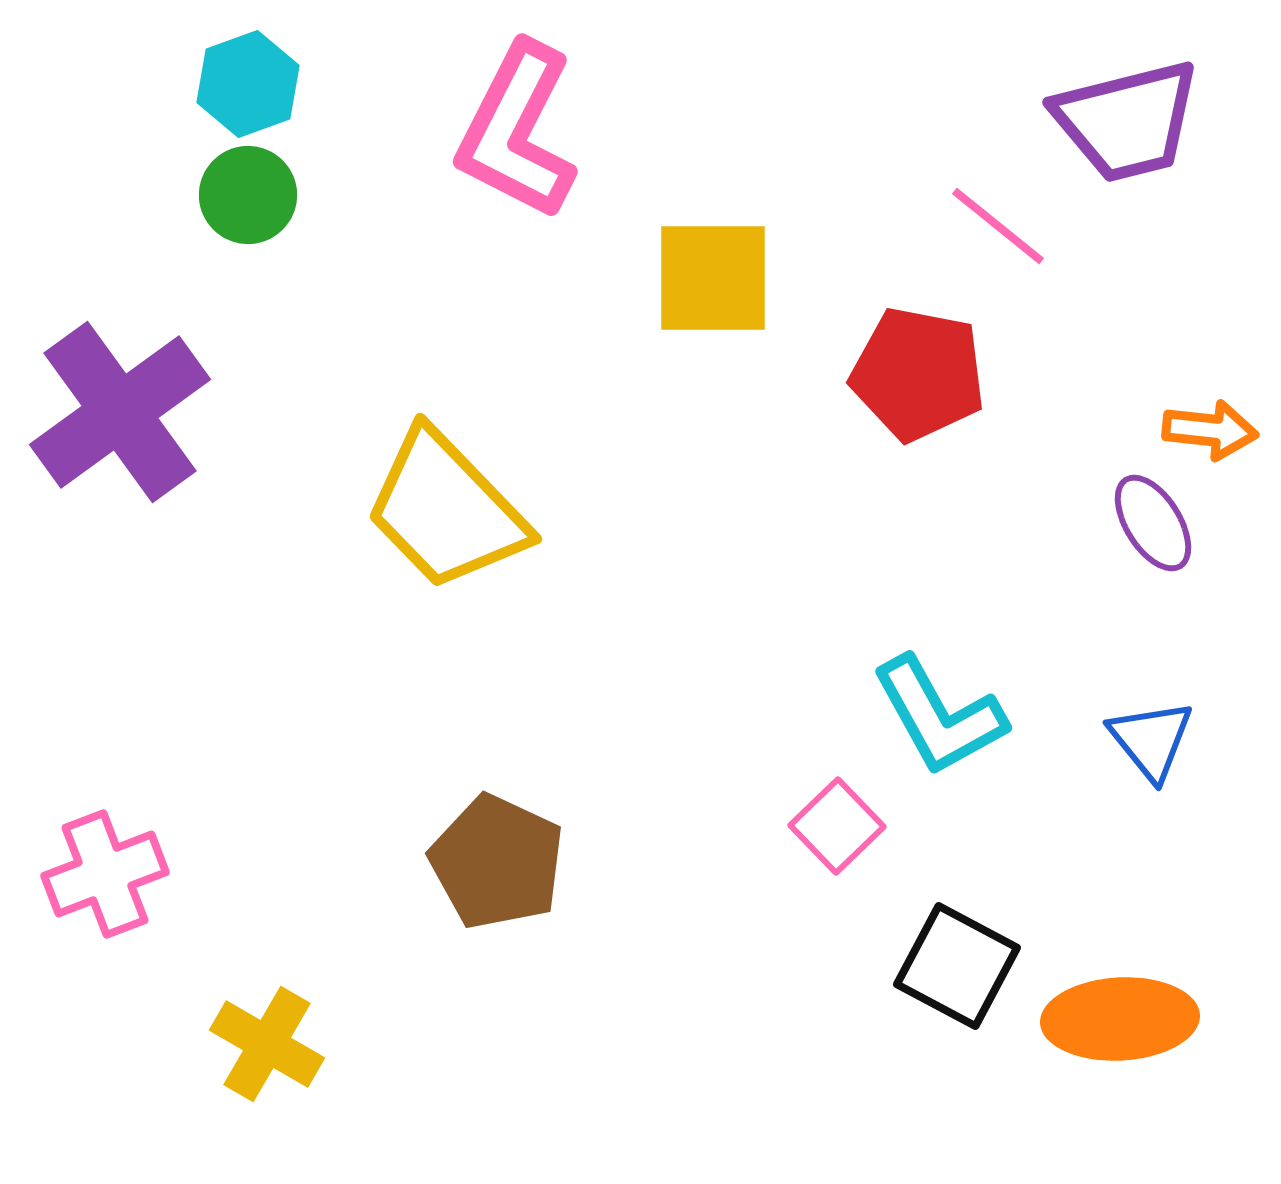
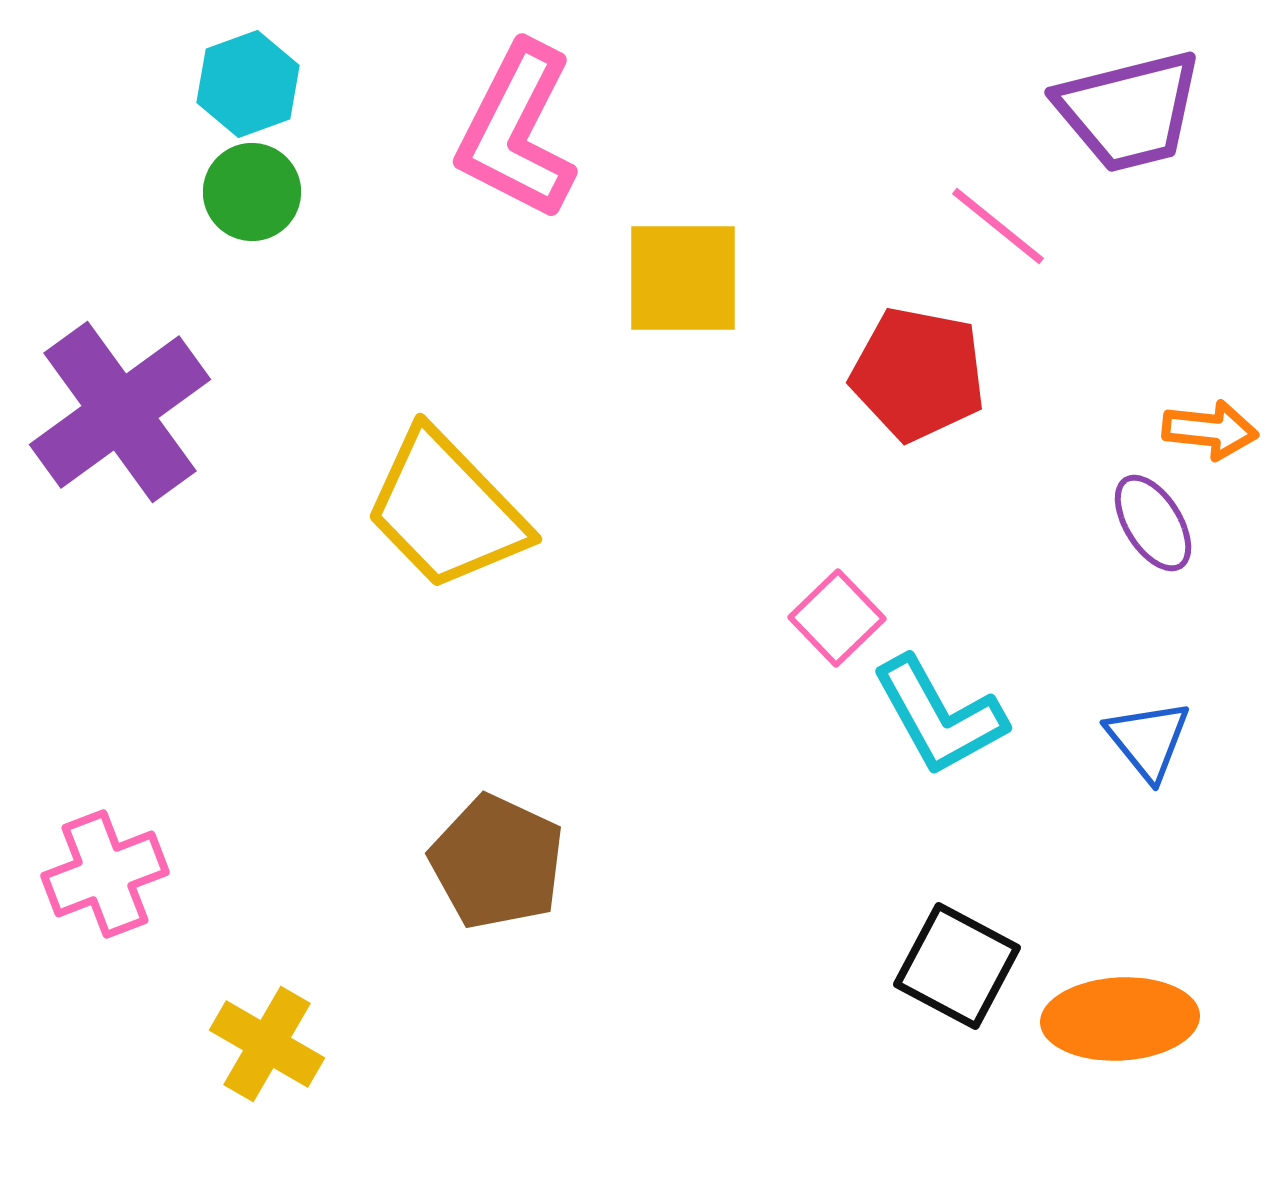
purple trapezoid: moved 2 px right, 10 px up
green circle: moved 4 px right, 3 px up
yellow square: moved 30 px left
blue triangle: moved 3 px left
pink square: moved 208 px up
